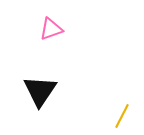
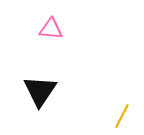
pink triangle: rotated 25 degrees clockwise
